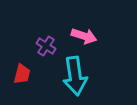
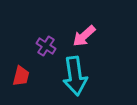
pink arrow: rotated 120 degrees clockwise
red trapezoid: moved 1 px left, 2 px down
